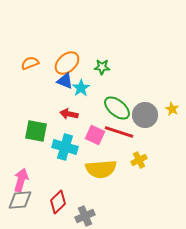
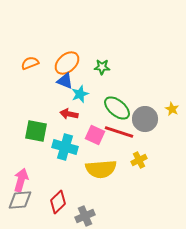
cyan star: moved 1 px left, 6 px down; rotated 12 degrees clockwise
gray circle: moved 4 px down
